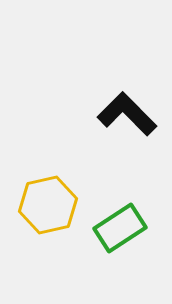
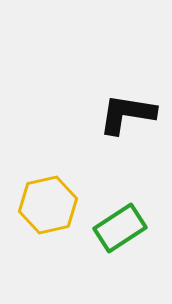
black L-shape: rotated 36 degrees counterclockwise
